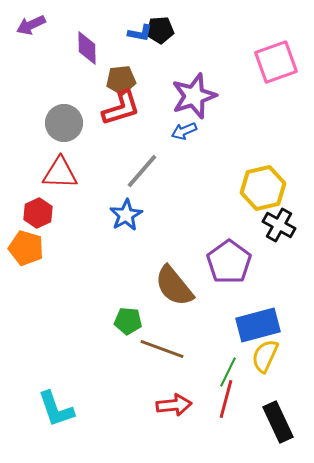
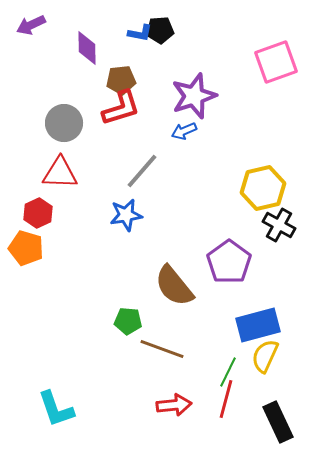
blue star: rotated 20 degrees clockwise
